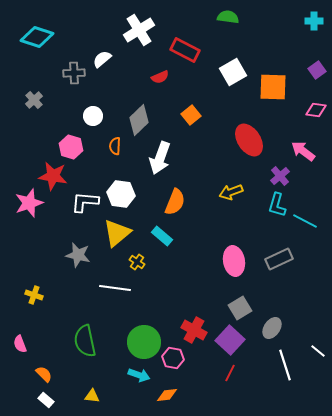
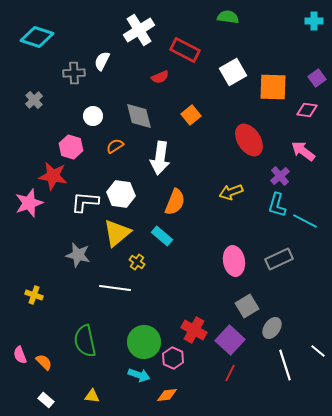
white semicircle at (102, 59): moved 2 px down; rotated 24 degrees counterclockwise
purple square at (317, 70): moved 8 px down
pink diamond at (316, 110): moved 9 px left
gray diamond at (139, 120): moved 4 px up; rotated 60 degrees counterclockwise
orange semicircle at (115, 146): rotated 54 degrees clockwise
white arrow at (160, 158): rotated 12 degrees counterclockwise
gray square at (240, 308): moved 7 px right, 2 px up
pink semicircle at (20, 344): moved 11 px down
pink hexagon at (173, 358): rotated 15 degrees clockwise
orange semicircle at (44, 374): moved 12 px up
